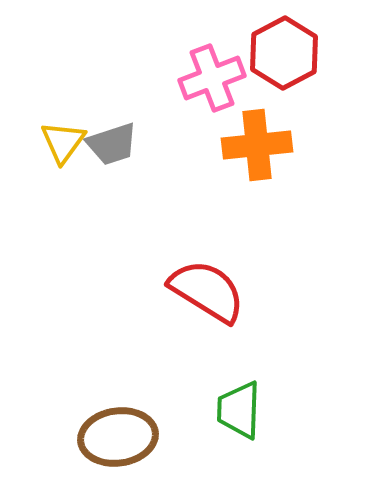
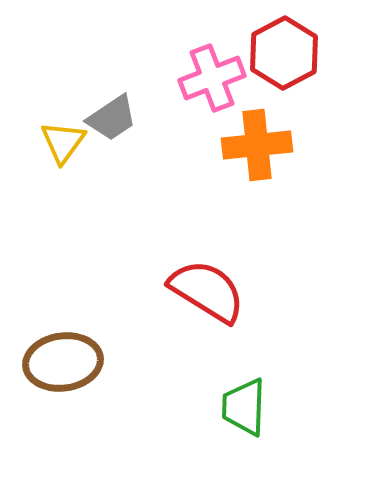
gray trapezoid: moved 26 px up; rotated 16 degrees counterclockwise
green trapezoid: moved 5 px right, 3 px up
brown ellipse: moved 55 px left, 75 px up
